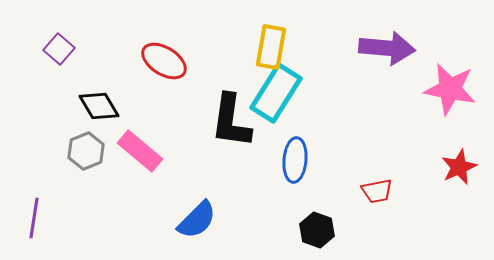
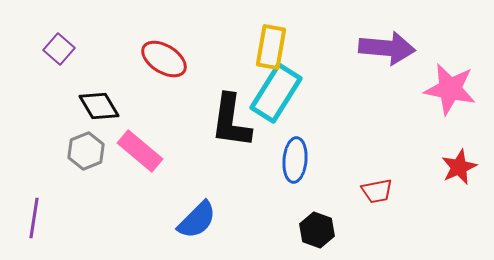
red ellipse: moved 2 px up
